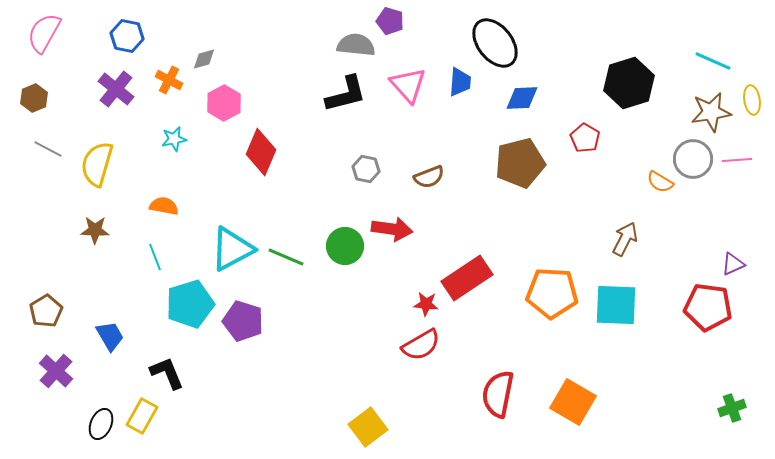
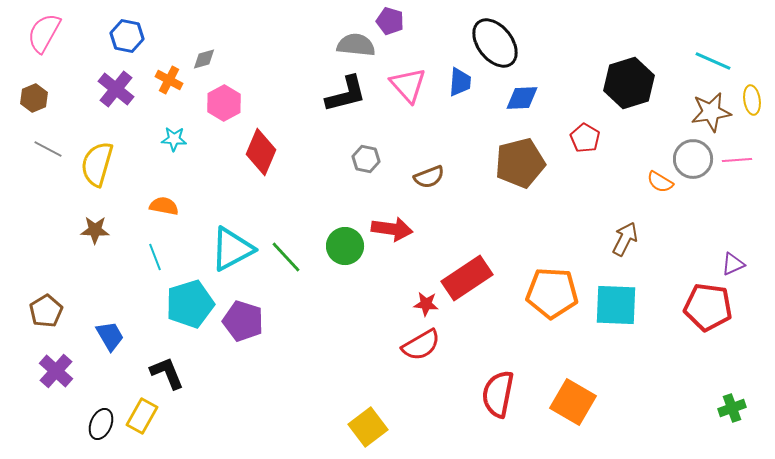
cyan star at (174, 139): rotated 15 degrees clockwise
gray hexagon at (366, 169): moved 10 px up
green line at (286, 257): rotated 24 degrees clockwise
